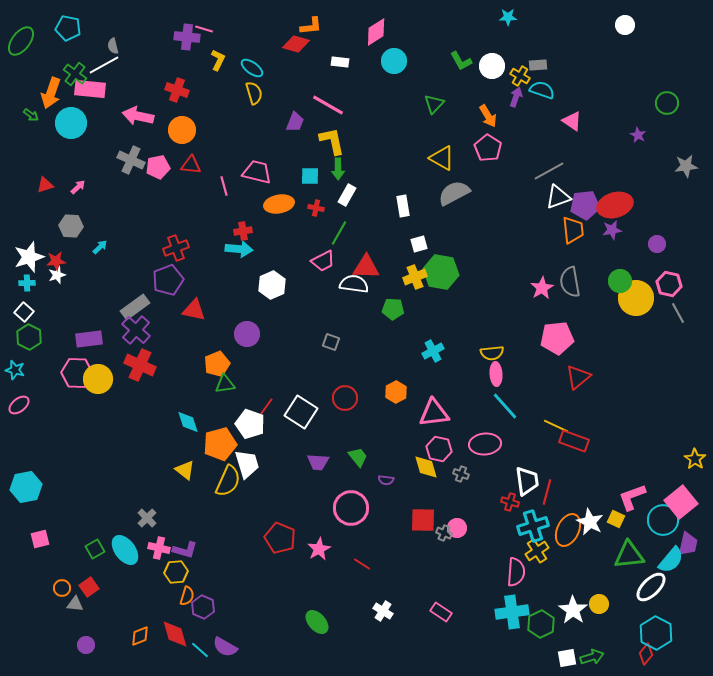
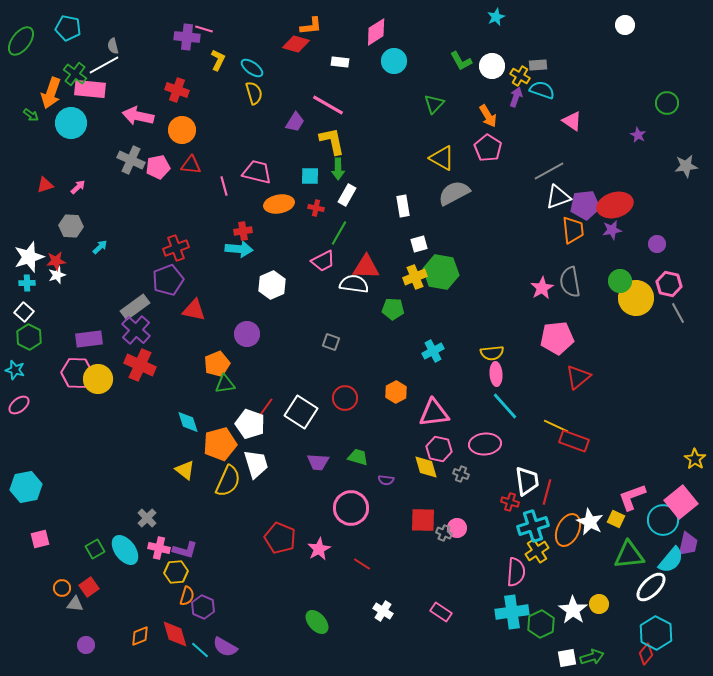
cyan star at (508, 17): moved 12 px left; rotated 24 degrees counterclockwise
purple trapezoid at (295, 122): rotated 10 degrees clockwise
green trapezoid at (358, 457): rotated 35 degrees counterclockwise
white trapezoid at (247, 464): moved 9 px right
